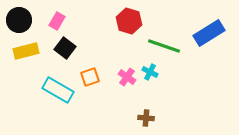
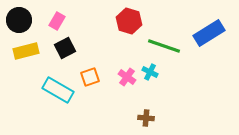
black square: rotated 25 degrees clockwise
